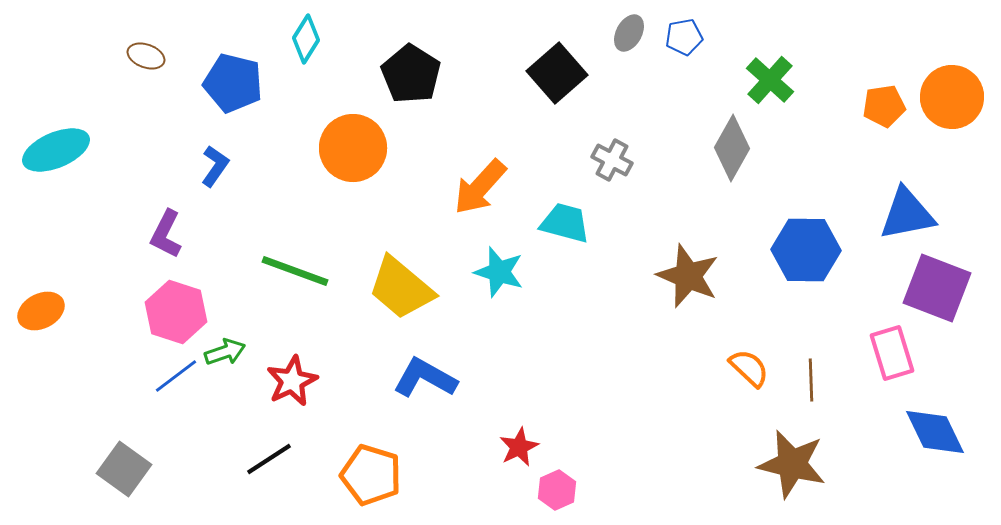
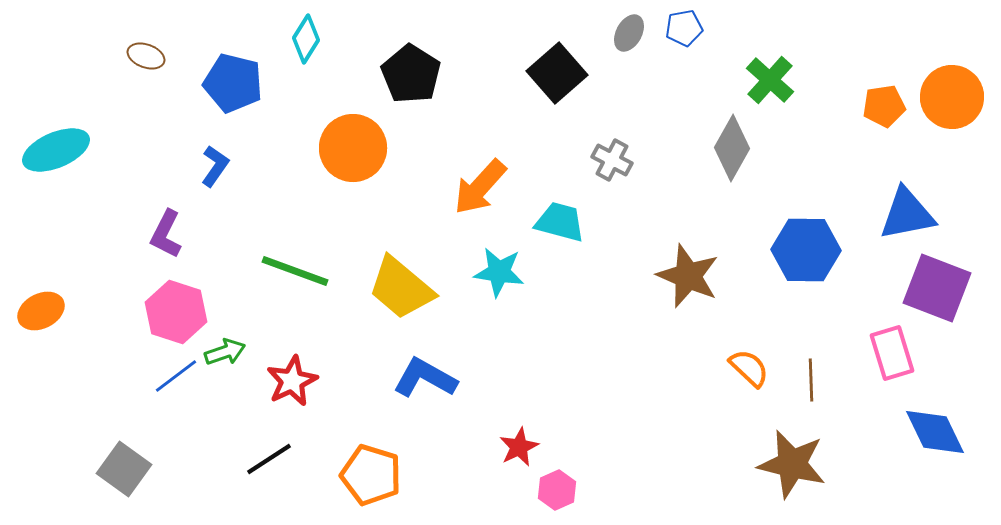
blue pentagon at (684, 37): moved 9 px up
cyan trapezoid at (565, 223): moved 5 px left, 1 px up
cyan star at (499, 272): rotated 9 degrees counterclockwise
